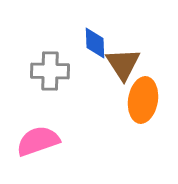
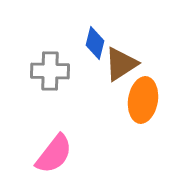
blue diamond: rotated 16 degrees clockwise
brown triangle: moved 2 px left; rotated 30 degrees clockwise
pink semicircle: moved 16 px right, 13 px down; rotated 147 degrees clockwise
